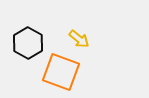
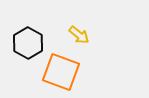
yellow arrow: moved 4 px up
